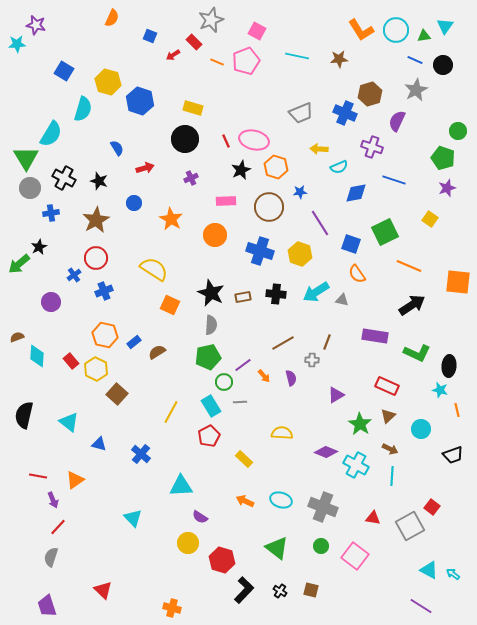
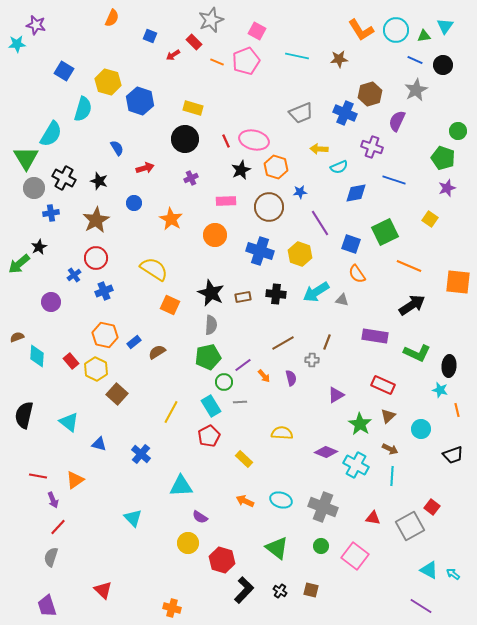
gray circle at (30, 188): moved 4 px right
red rectangle at (387, 386): moved 4 px left, 1 px up
